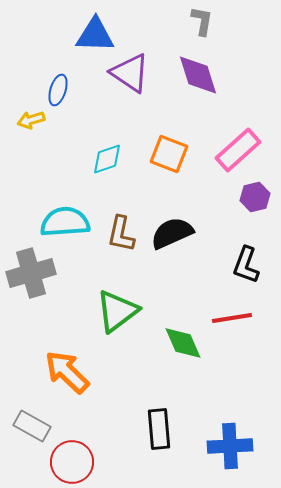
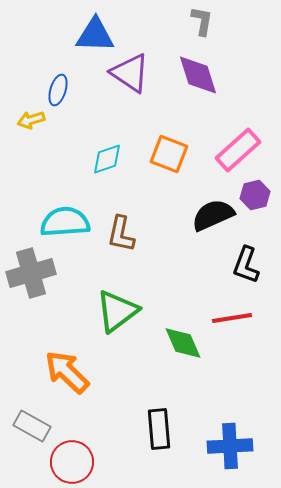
purple hexagon: moved 2 px up
black semicircle: moved 41 px right, 18 px up
